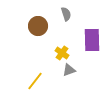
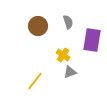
gray semicircle: moved 2 px right, 8 px down
purple rectangle: rotated 10 degrees clockwise
yellow cross: moved 1 px right, 2 px down
gray triangle: moved 1 px right, 2 px down
